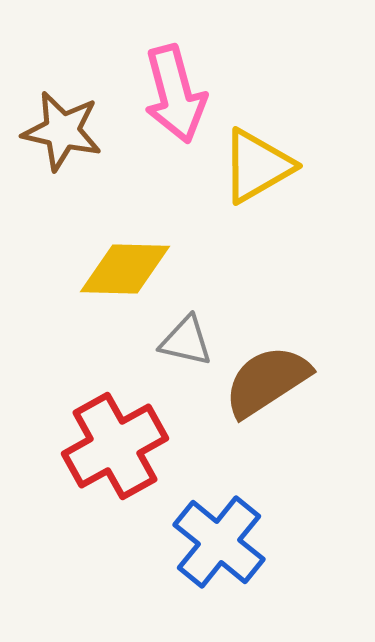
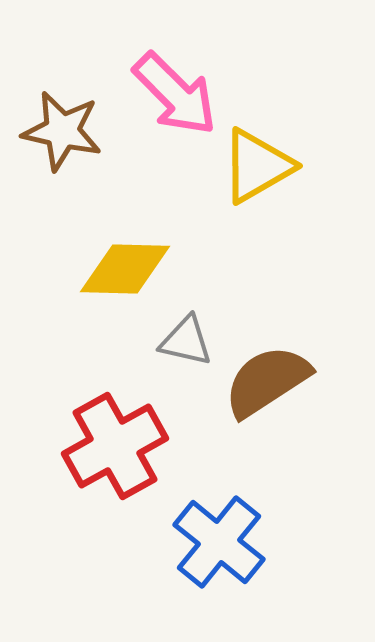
pink arrow: rotated 30 degrees counterclockwise
